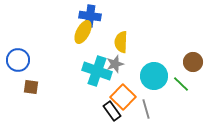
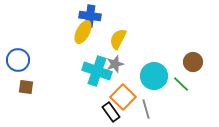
yellow semicircle: moved 3 px left, 3 px up; rotated 25 degrees clockwise
brown square: moved 5 px left
black rectangle: moved 1 px left, 1 px down
